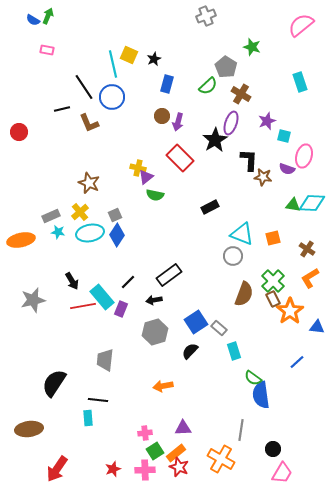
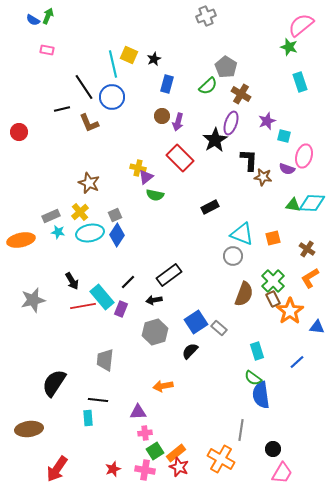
green star at (252, 47): moved 37 px right
cyan rectangle at (234, 351): moved 23 px right
purple triangle at (183, 428): moved 45 px left, 16 px up
pink cross at (145, 470): rotated 12 degrees clockwise
